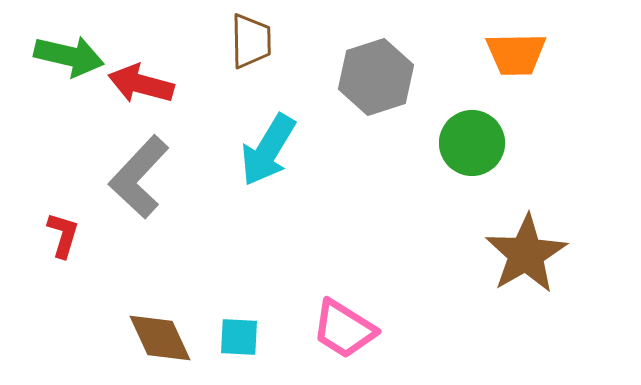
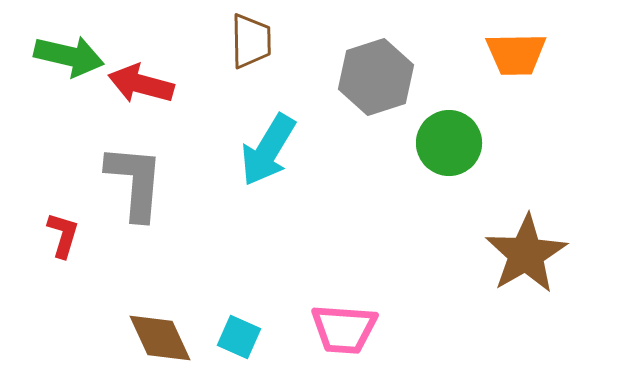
green circle: moved 23 px left
gray L-shape: moved 4 px left, 5 px down; rotated 142 degrees clockwise
pink trapezoid: rotated 28 degrees counterclockwise
cyan square: rotated 21 degrees clockwise
